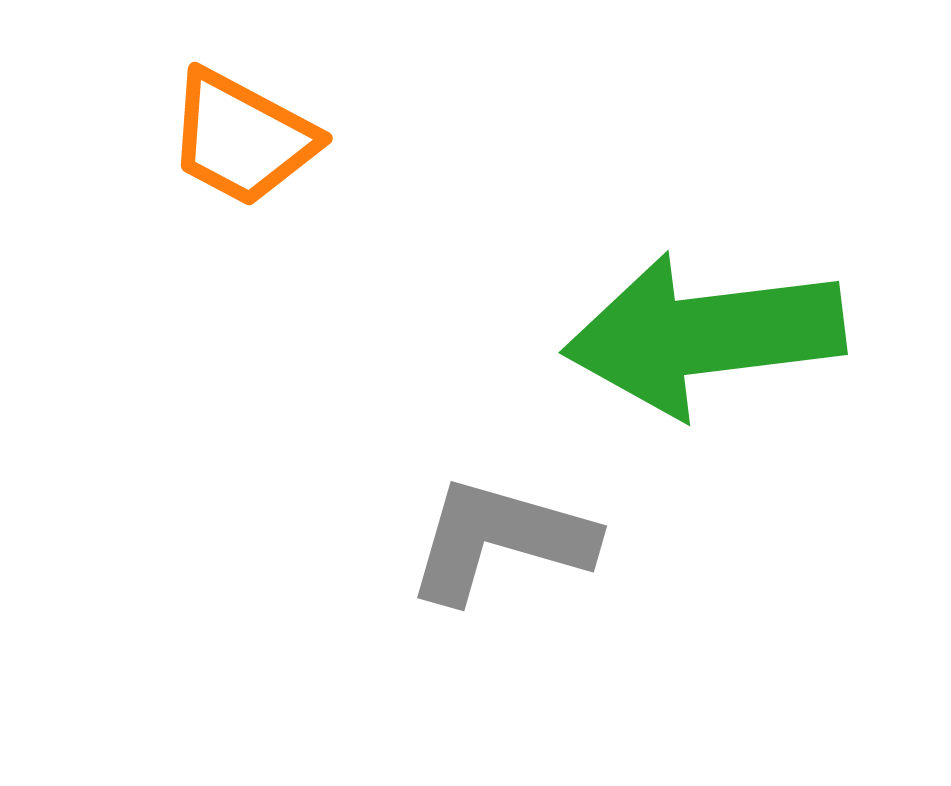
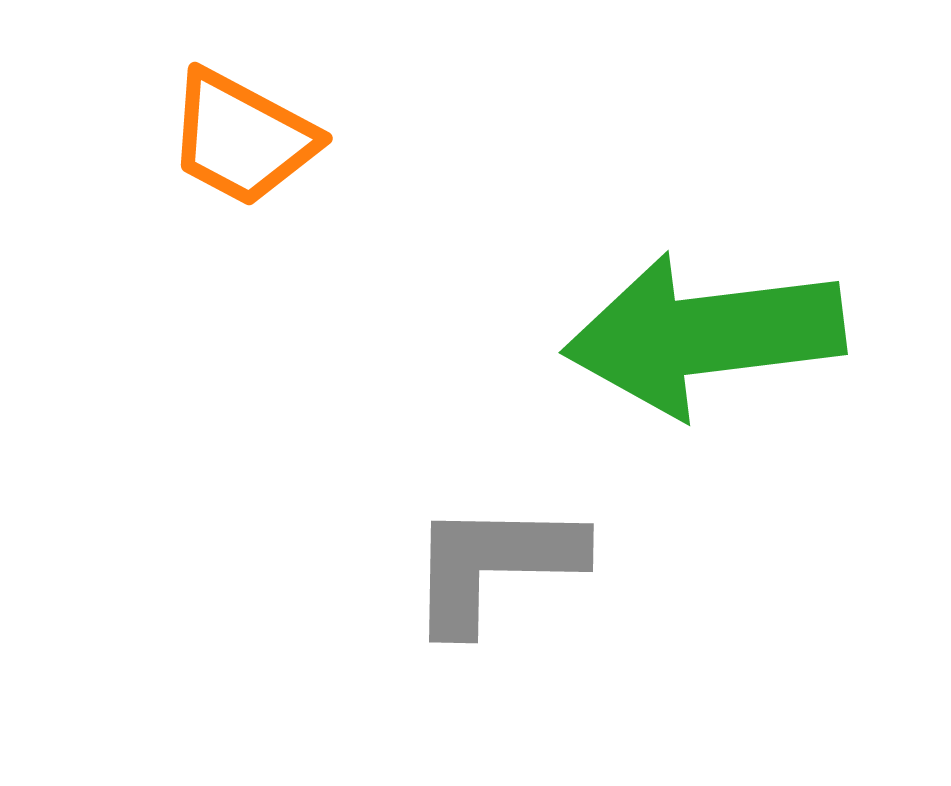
gray L-shape: moved 6 px left, 25 px down; rotated 15 degrees counterclockwise
